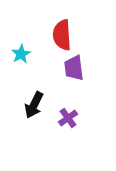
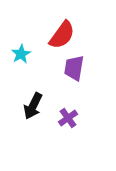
red semicircle: rotated 140 degrees counterclockwise
purple trapezoid: rotated 16 degrees clockwise
black arrow: moved 1 px left, 1 px down
